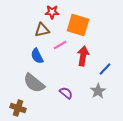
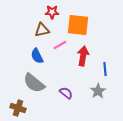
orange square: rotated 10 degrees counterclockwise
blue line: rotated 48 degrees counterclockwise
